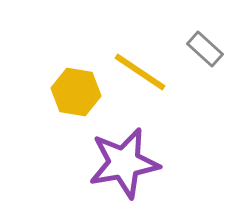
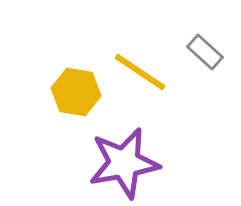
gray rectangle: moved 3 px down
